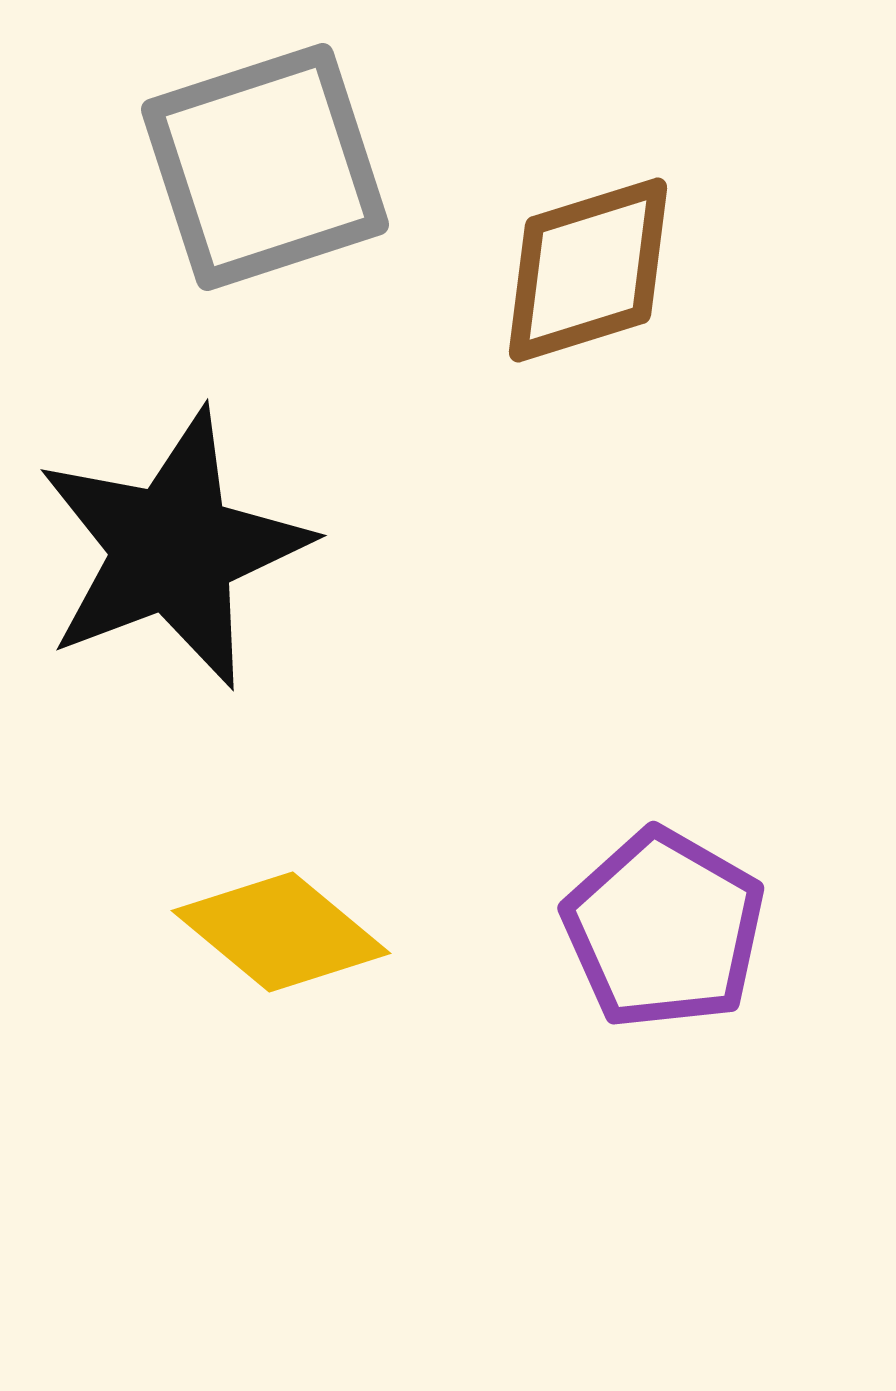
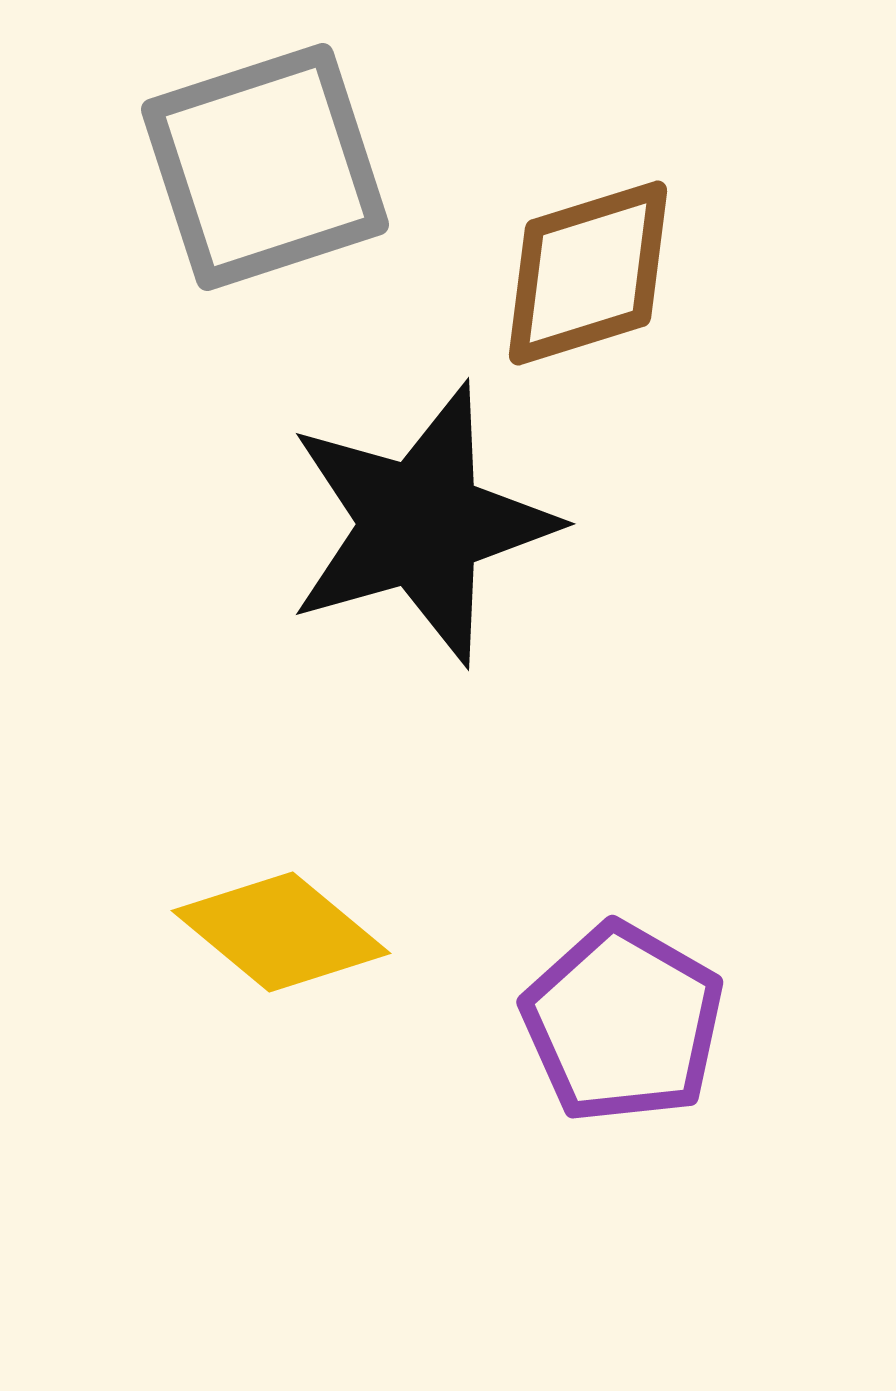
brown diamond: moved 3 px down
black star: moved 248 px right, 25 px up; rotated 5 degrees clockwise
purple pentagon: moved 41 px left, 94 px down
